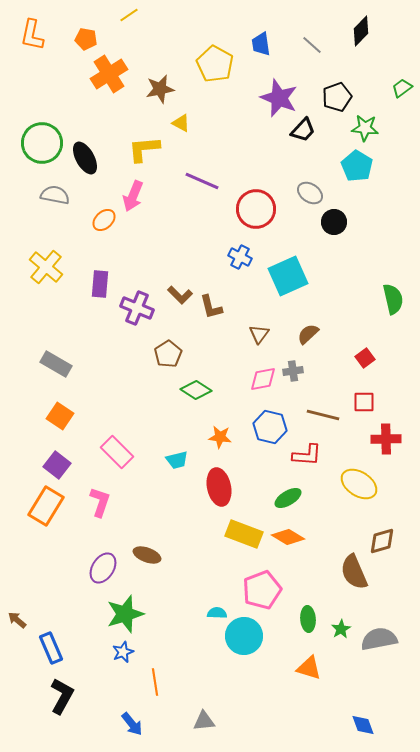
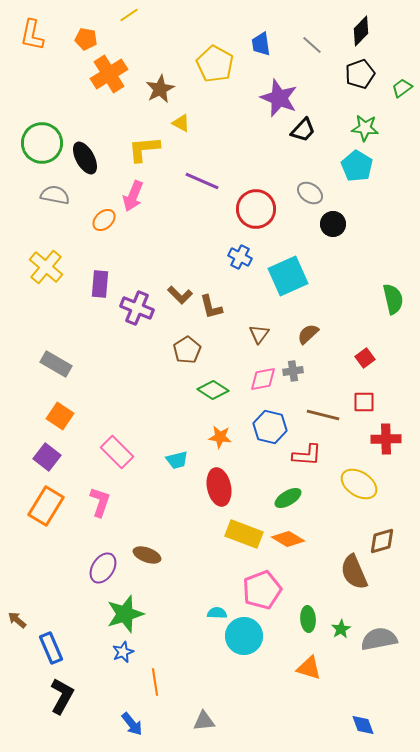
brown star at (160, 89): rotated 16 degrees counterclockwise
black pentagon at (337, 97): moved 23 px right, 23 px up
black circle at (334, 222): moved 1 px left, 2 px down
brown pentagon at (168, 354): moved 19 px right, 4 px up
green diamond at (196, 390): moved 17 px right
purple square at (57, 465): moved 10 px left, 8 px up
orange diamond at (288, 537): moved 2 px down
